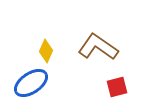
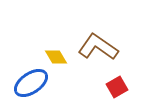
yellow diamond: moved 10 px right, 6 px down; rotated 55 degrees counterclockwise
red square: rotated 15 degrees counterclockwise
